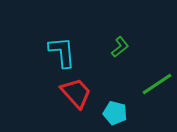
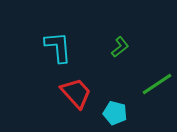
cyan L-shape: moved 4 px left, 5 px up
